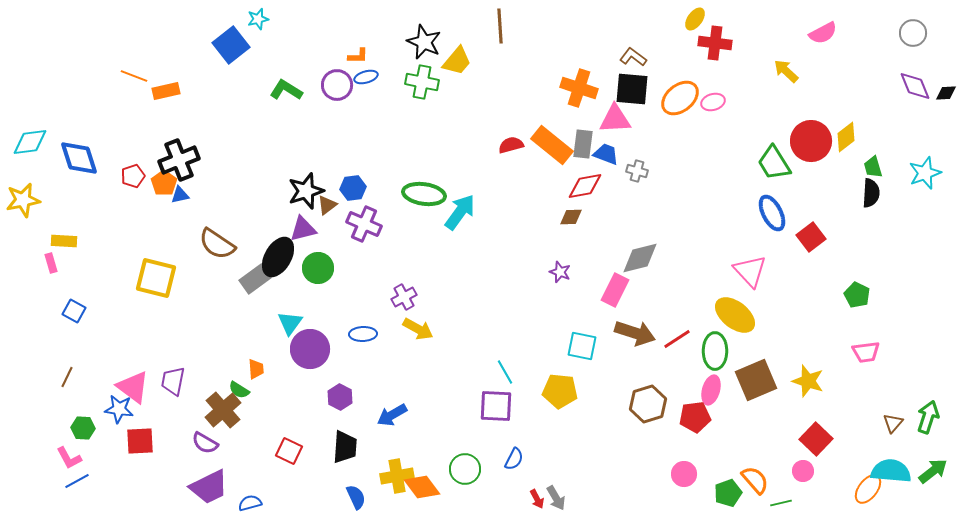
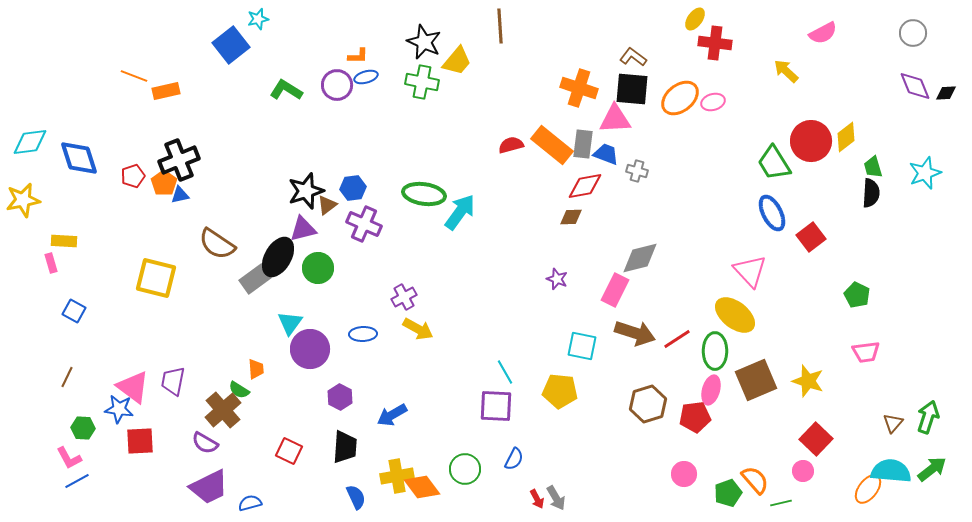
purple star at (560, 272): moved 3 px left, 7 px down
green arrow at (933, 471): moved 1 px left, 2 px up
